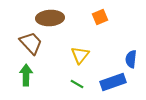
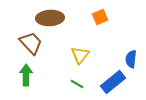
blue rectangle: rotated 20 degrees counterclockwise
